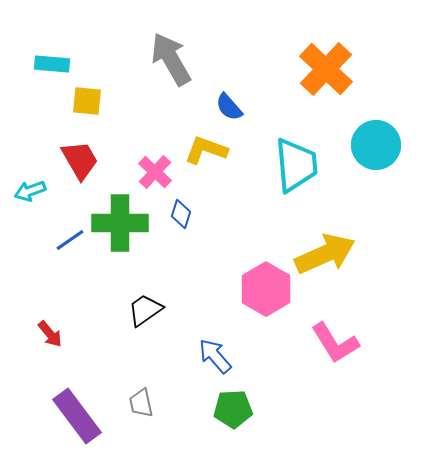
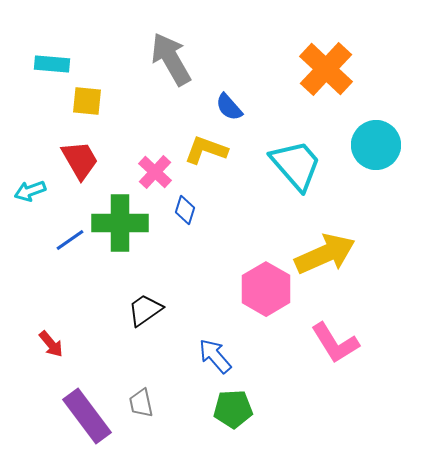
cyan trapezoid: rotated 36 degrees counterclockwise
blue diamond: moved 4 px right, 4 px up
red arrow: moved 1 px right, 10 px down
purple rectangle: moved 10 px right
